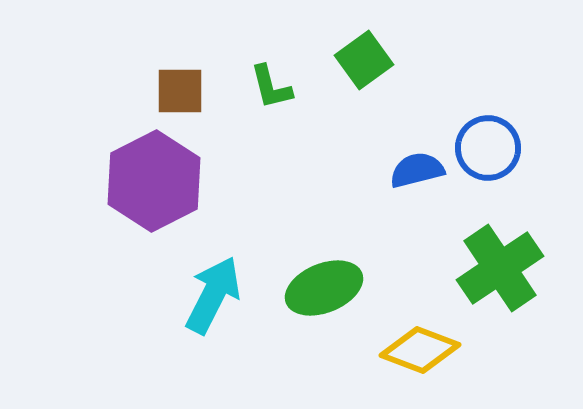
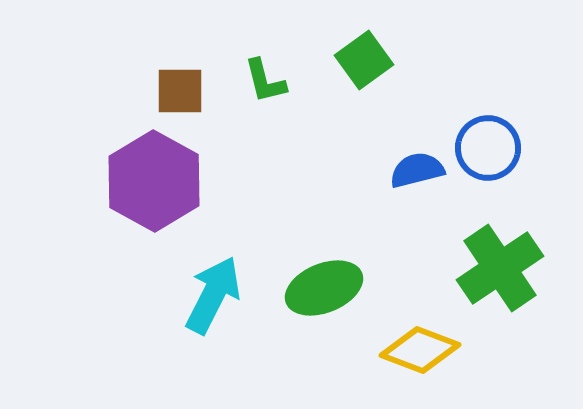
green L-shape: moved 6 px left, 6 px up
purple hexagon: rotated 4 degrees counterclockwise
